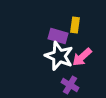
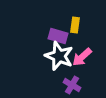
purple cross: moved 2 px right
